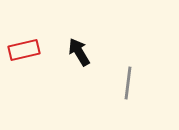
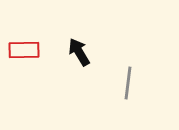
red rectangle: rotated 12 degrees clockwise
